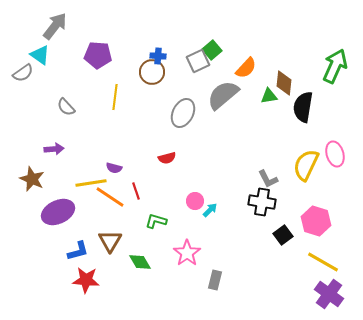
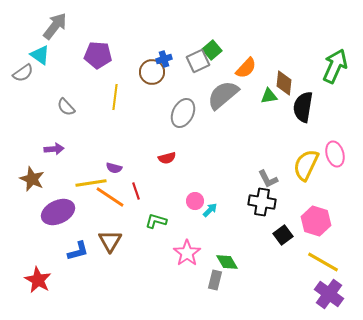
blue cross at (158, 56): moved 6 px right, 3 px down; rotated 21 degrees counterclockwise
green diamond at (140, 262): moved 87 px right
red star at (86, 280): moved 48 px left; rotated 24 degrees clockwise
